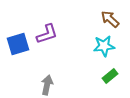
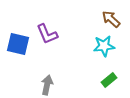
brown arrow: moved 1 px right
purple L-shape: rotated 85 degrees clockwise
blue square: rotated 30 degrees clockwise
green rectangle: moved 1 px left, 4 px down
